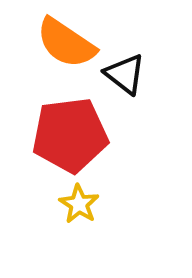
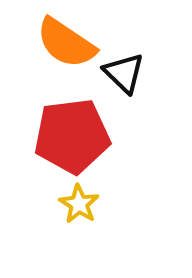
black triangle: moved 1 px left, 1 px up; rotated 6 degrees clockwise
red pentagon: moved 2 px right, 1 px down
